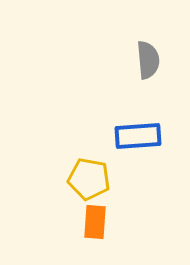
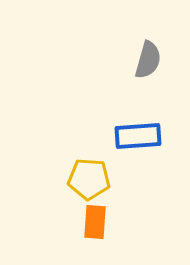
gray semicircle: rotated 21 degrees clockwise
yellow pentagon: rotated 6 degrees counterclockwise
